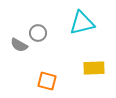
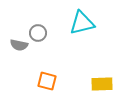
gray semicircle: rotated 18 degrees counterclockwise
yellow rectangle: moved 8 px right, 16 px down
